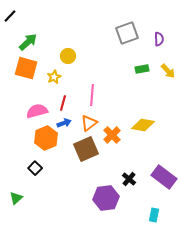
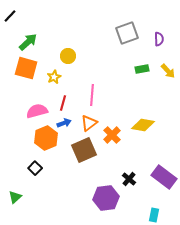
brown square: moved 2 px left, 1 px down
green triangle: moved 1 px left, 1 px up
